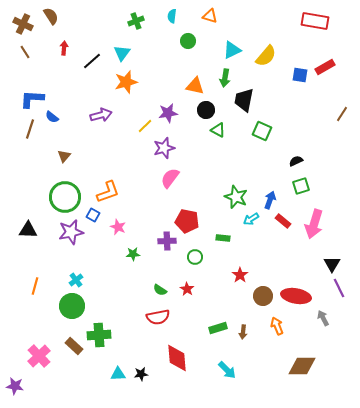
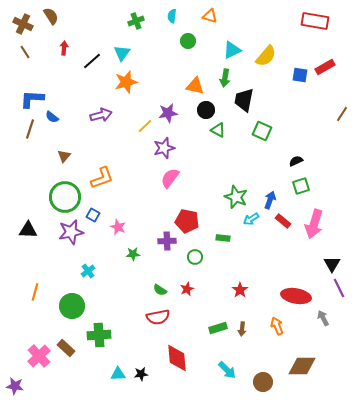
orange L-shape at (108, 192): moved 6 px left, 14 px up
red star at (240, 275): moved 15 px down
cyan cross at (76, 280): moved 12 px right, 9 px up
orange line at (35, 286): moved 6 px down
red star at (187, 289): rotated 16 degrees clockwise
brown circle at (263, 296): moved 86 px down
brown arrow at (243, 332): moved 1 px left, 3 px up
brown rectangle at (74, 346): moved 8 px left, 2 px down
